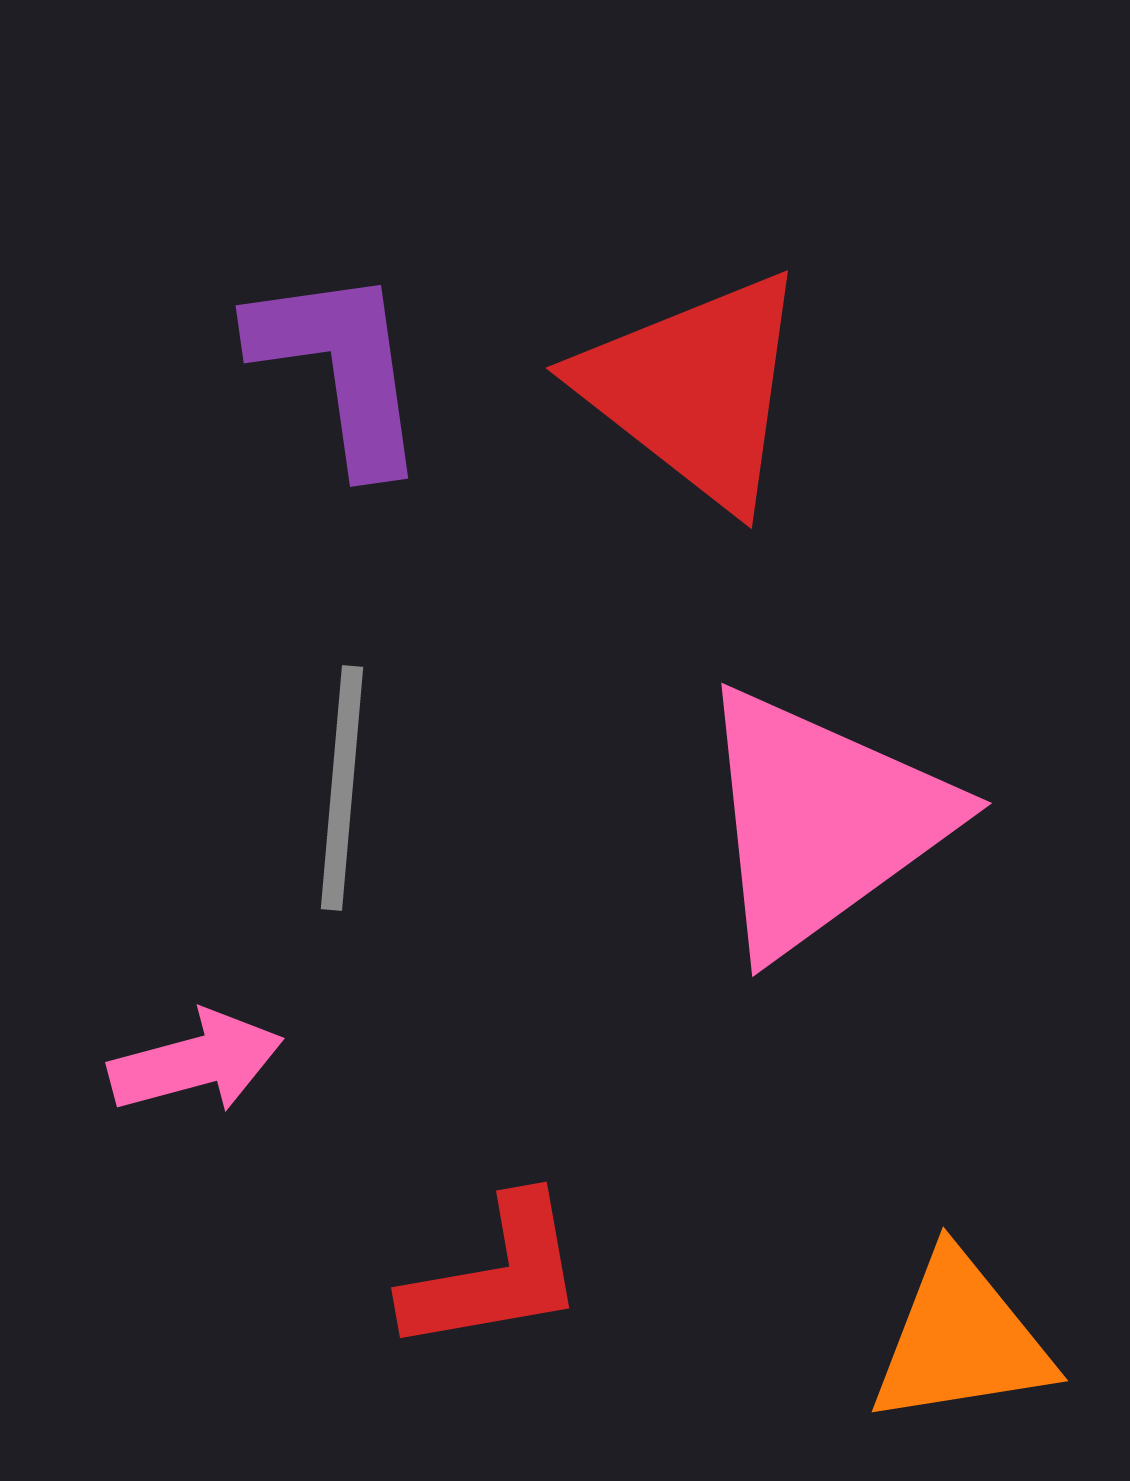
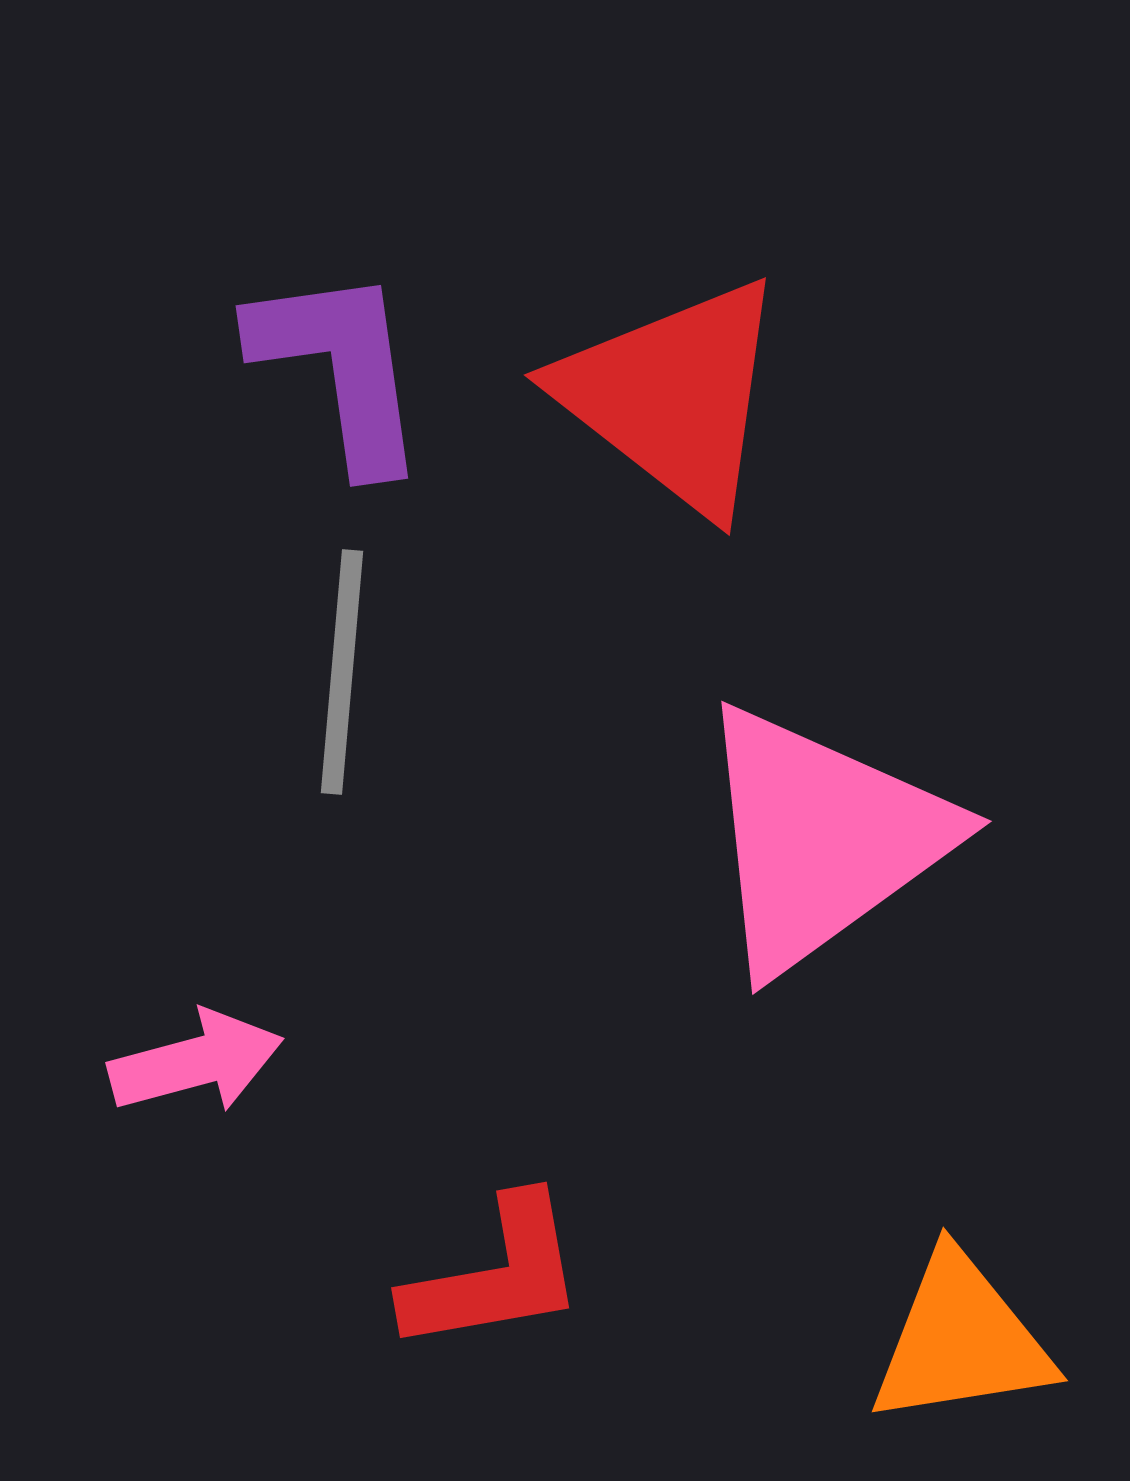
red triangle: moved 22 px left, 7 px down
gray line: moved 116 px up
pink triangle: moved 18 px down
